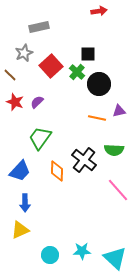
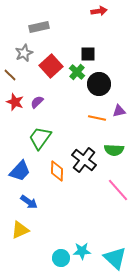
blue arrow: moved 4 px right, 1 px up; rotated 54 degrees counterclockwise
cyan circle: moved 11 px right, 3 px down
